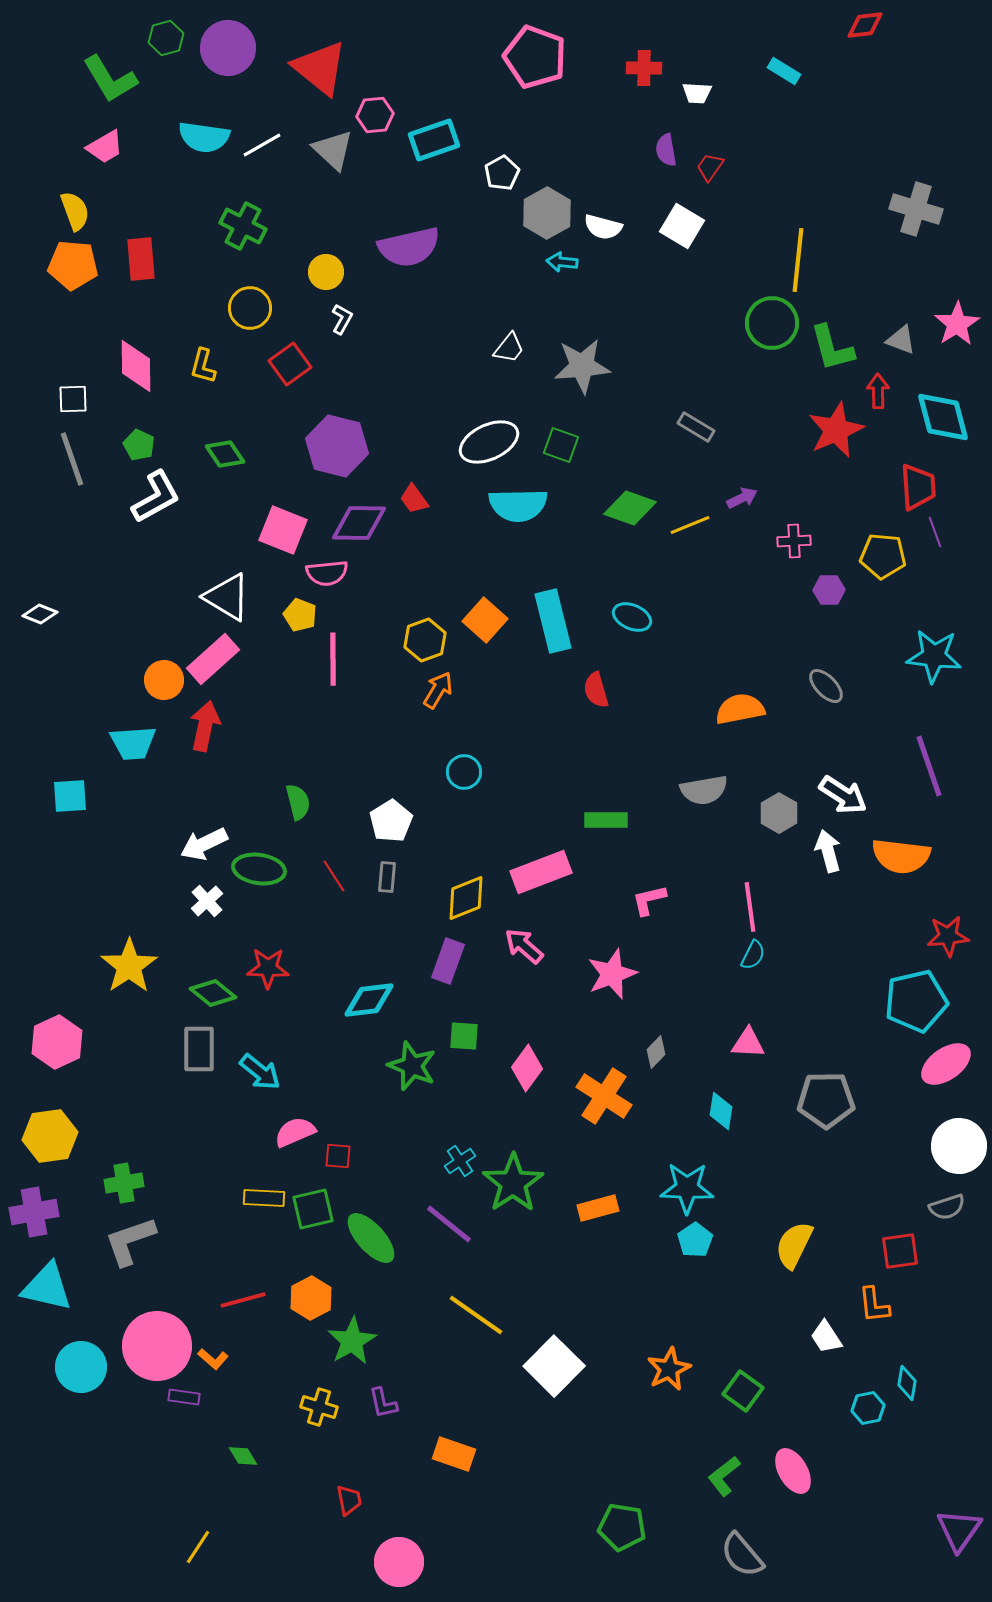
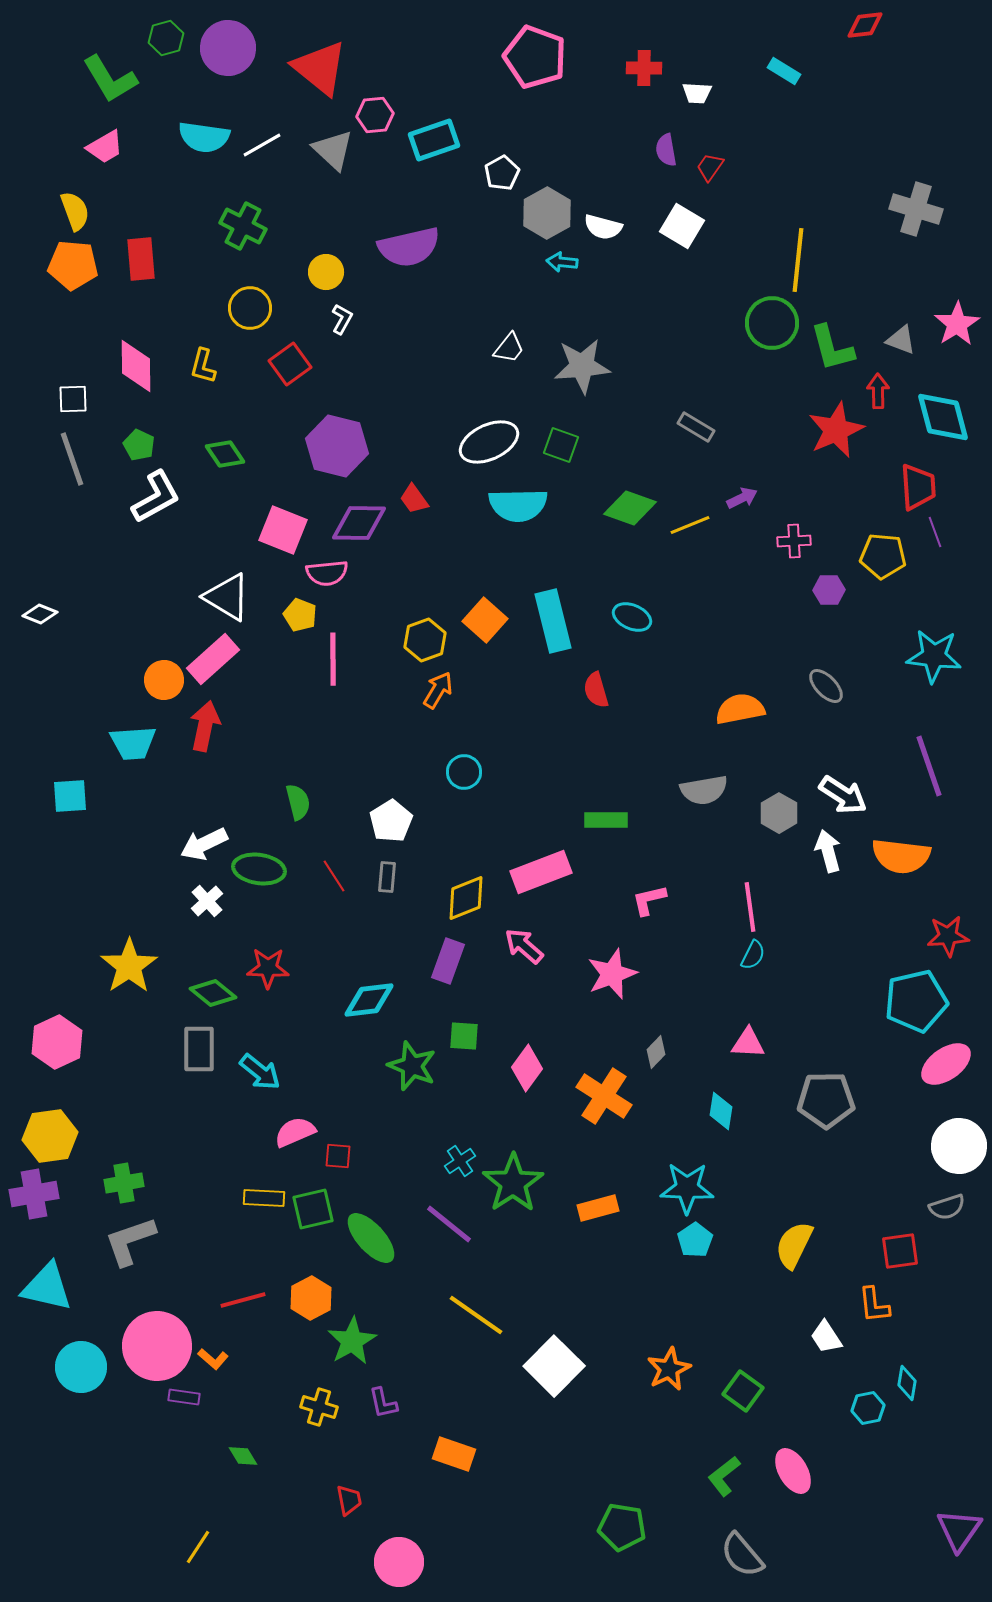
purple cross at (34, 1212): moved 18 px up
